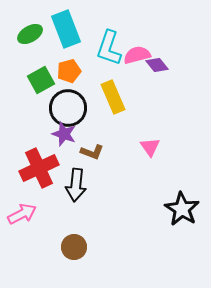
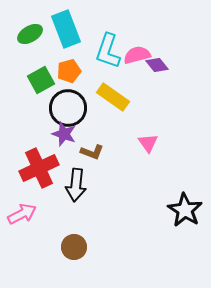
cyan L-shape: moved 1 px left, 3 px down
yellow rectangle: rotated 32 degrees counterclockwise
pink triangle: moved 2 px left, 4 px up
black star: moved 3 px right, 1 px down
